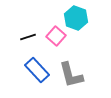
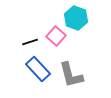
black line: moved 2 px right, 5 px down
blue rectangle: moved 1 px right, 1 px up
